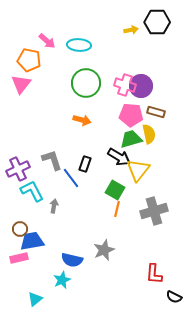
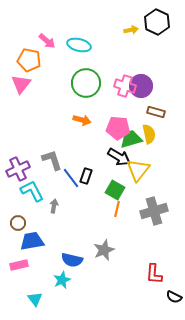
black hexagon: rotated 25 degrees clockwise
cyan ellipse: rotated 10 degrees clockwise
pink cross: moved 1 px down
pink pentagon: moved 13 px left, 13 px down
black rectangle: moved 1 px right, 12 px down
brown circle: moved 2 px left, 6 px up
pink rectangle: moved 7 px down
cyan triangle: rotated 28 degrees counterclockwise
